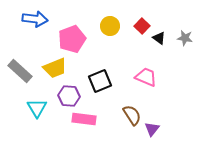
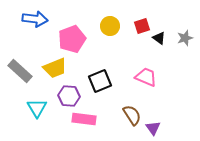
red square: rotated 28 degrees clockwise
gray star: rotated 28 degrees counterclockwise
purple triangle: moved 1 px right, 1 px up; rotated 14 degrees counterclockwise
